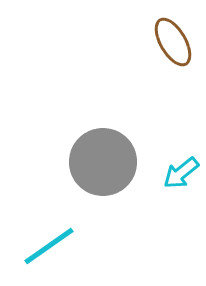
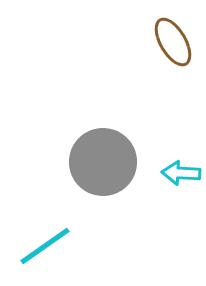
cyan arrow: rotated 42 degrees clockwise
cyan line: moved 4 px left
